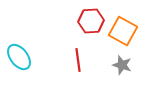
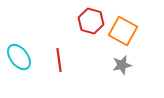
red hexagon: rotated 20 degrees clockwise
red line: moved 19 px left
gray star: rotated 30 degrees counterclockwise
